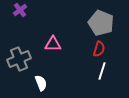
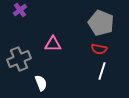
red semicircle: rotated 84 degrees clockwise
